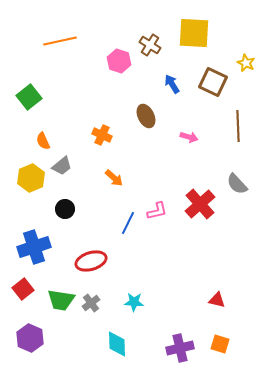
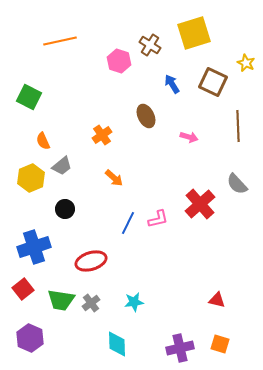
yellow square: rotated 20 degrees counterclockwise
green square: rotated 25 degrees counterclockwise
orange cross: rotated 30 degrees clockwise
pink L-shape: moved 1 px right, 8 px down
cyan star: rotated 12 degrees counterclockwise
